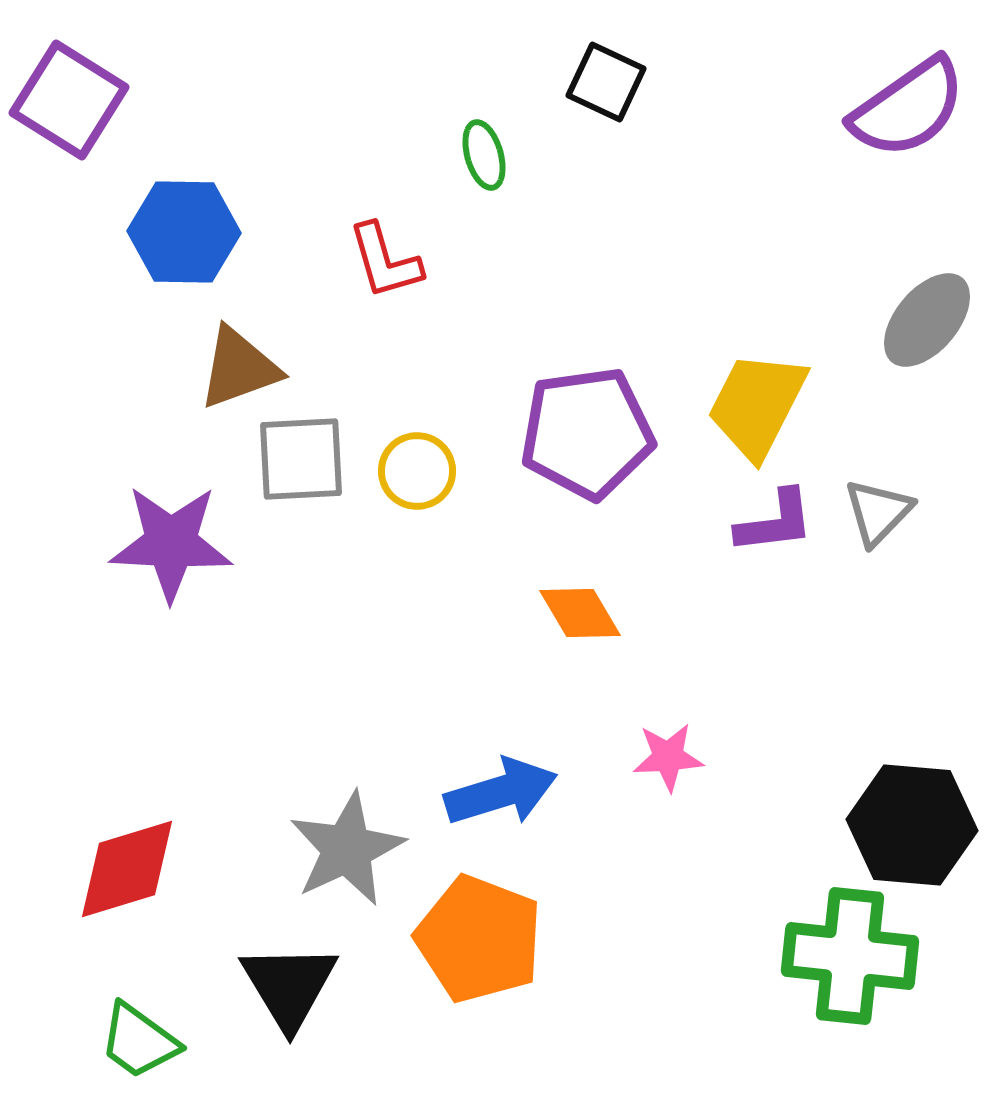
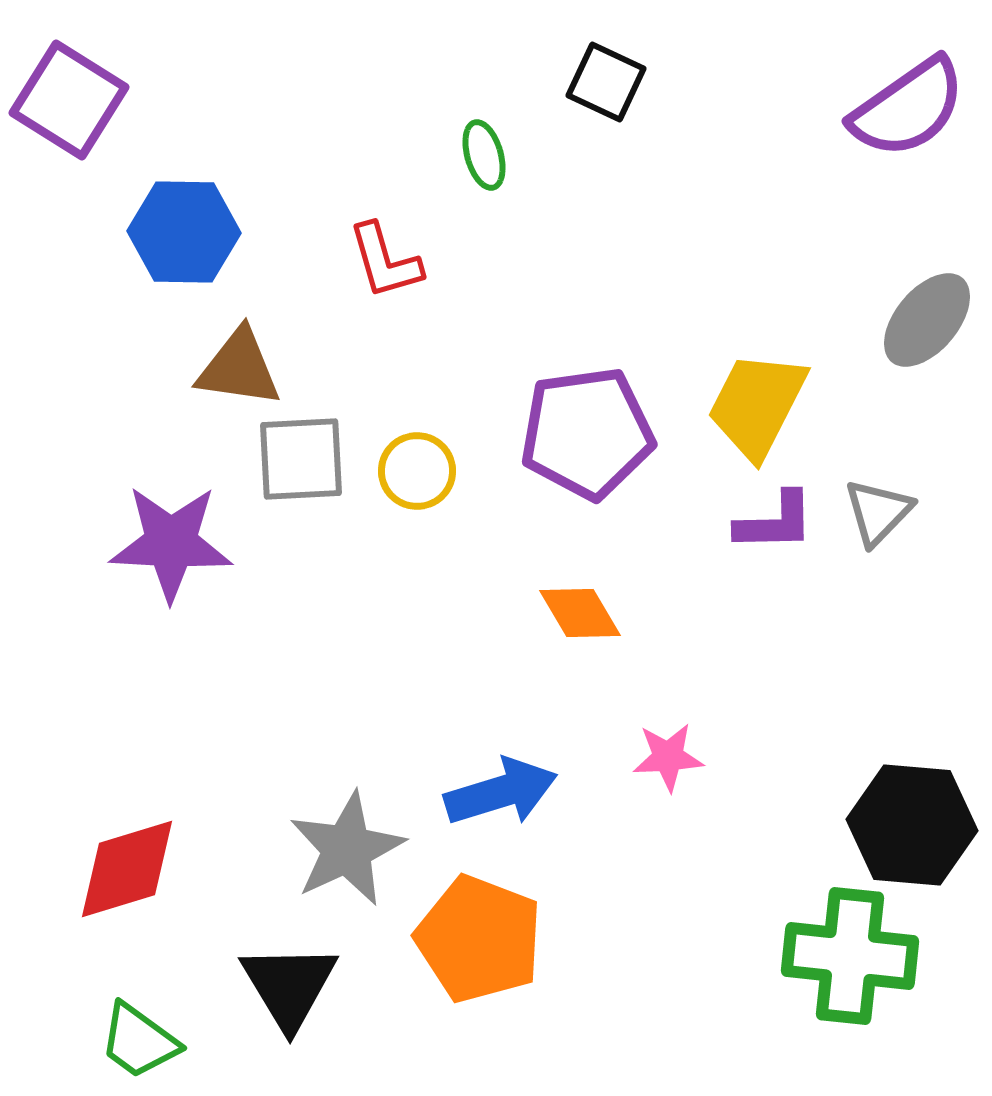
brown triangle: rotated 28 degrees clockwise
purple L-shape: rotated 6 degrees clockwise
